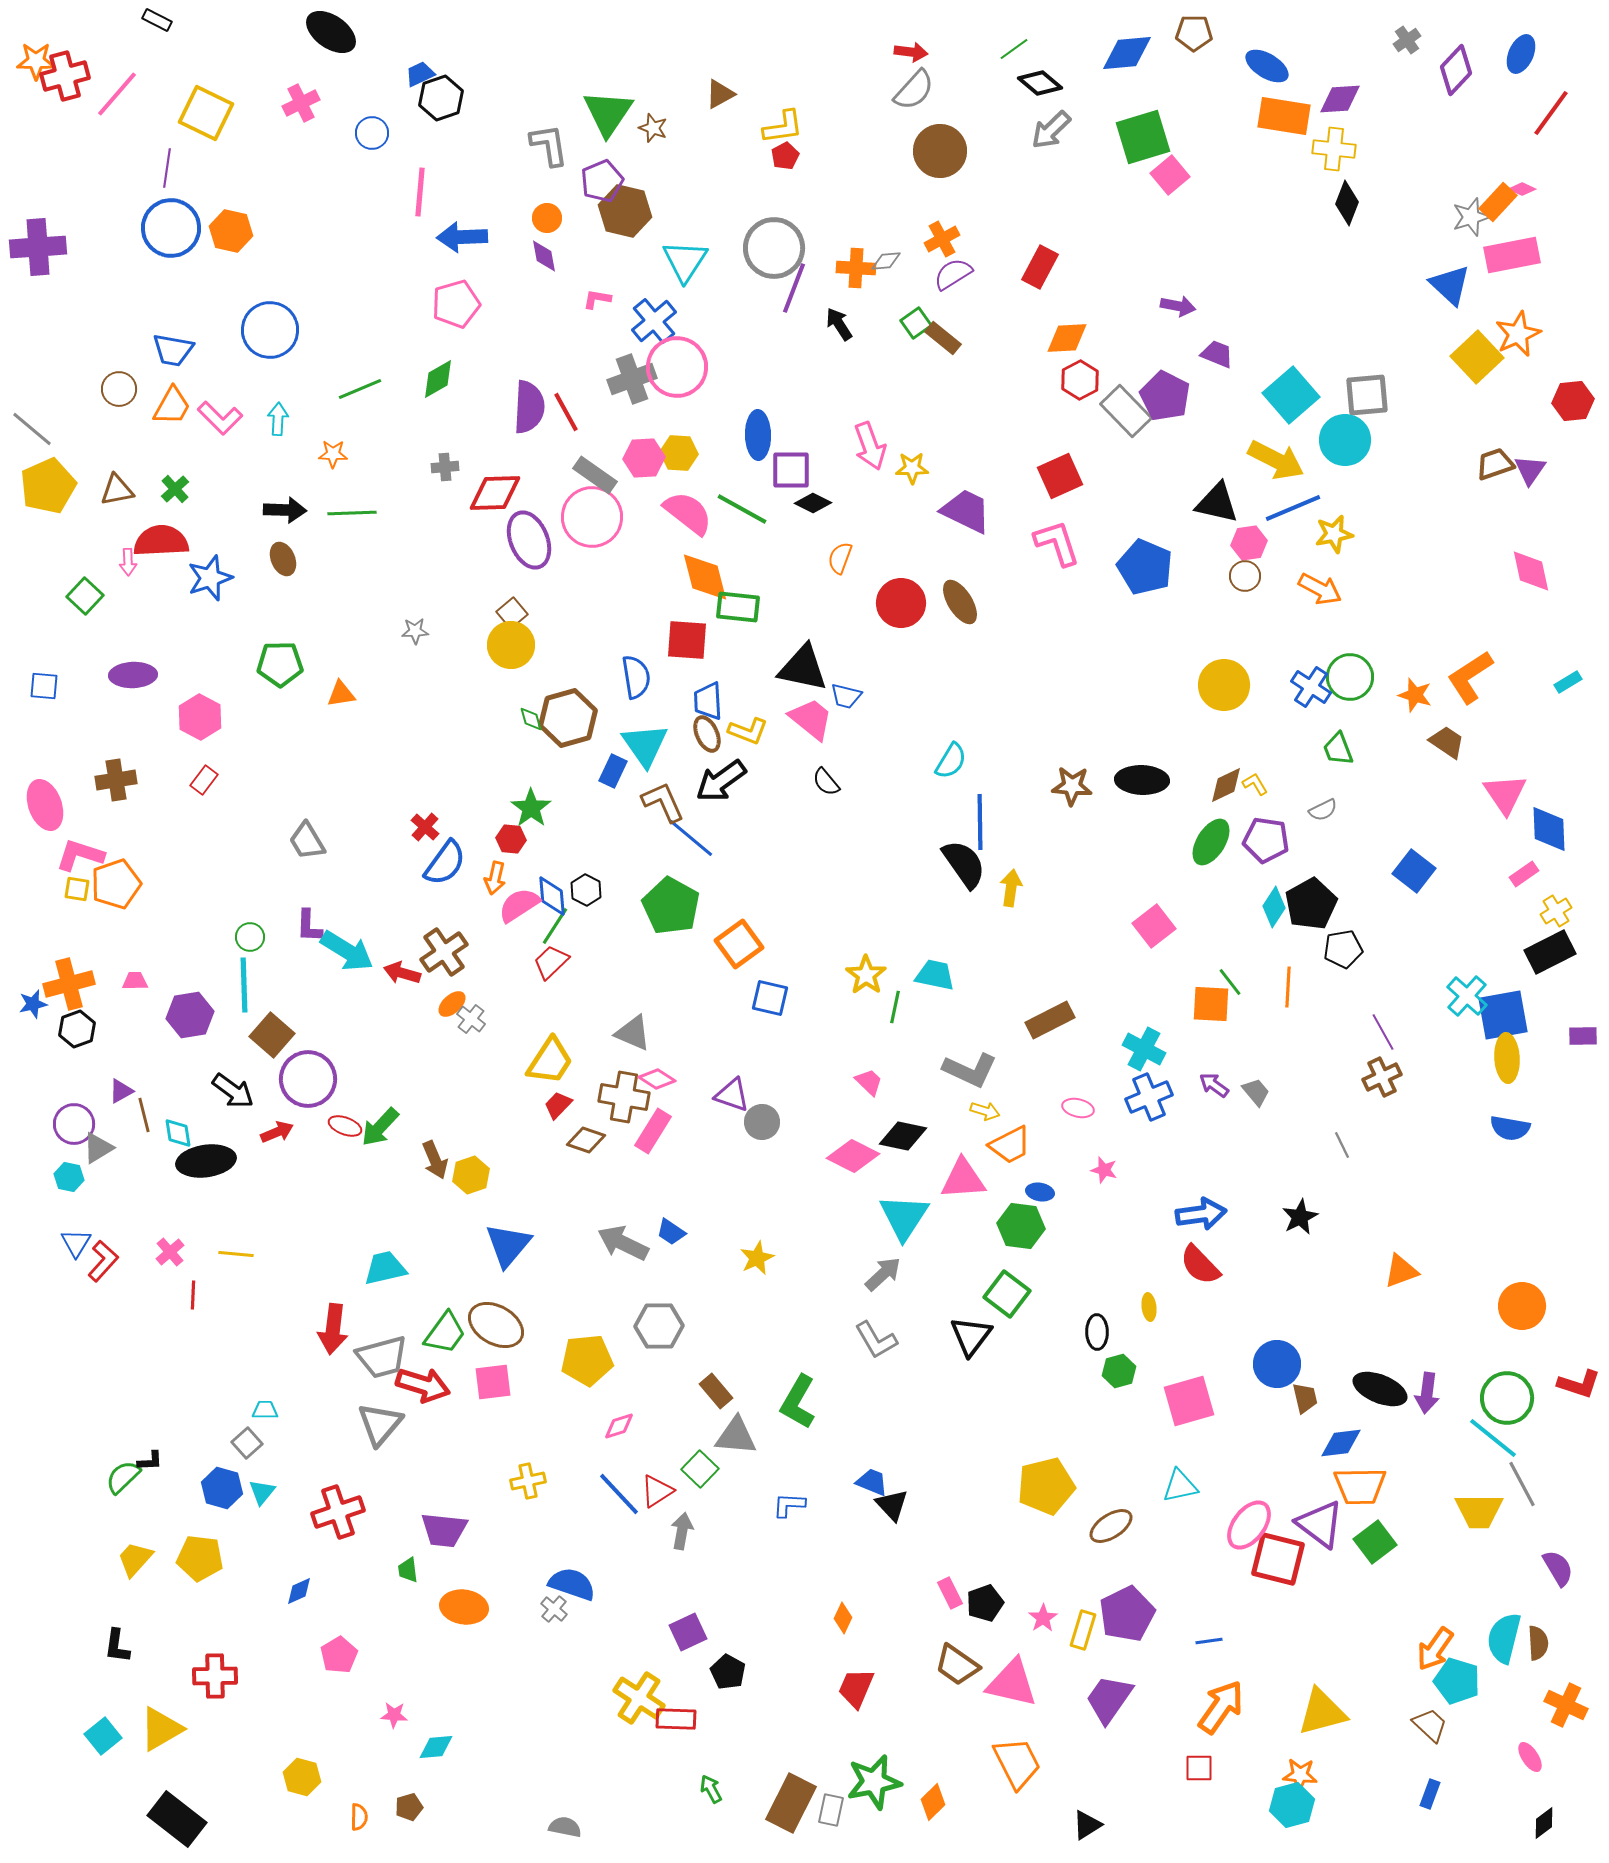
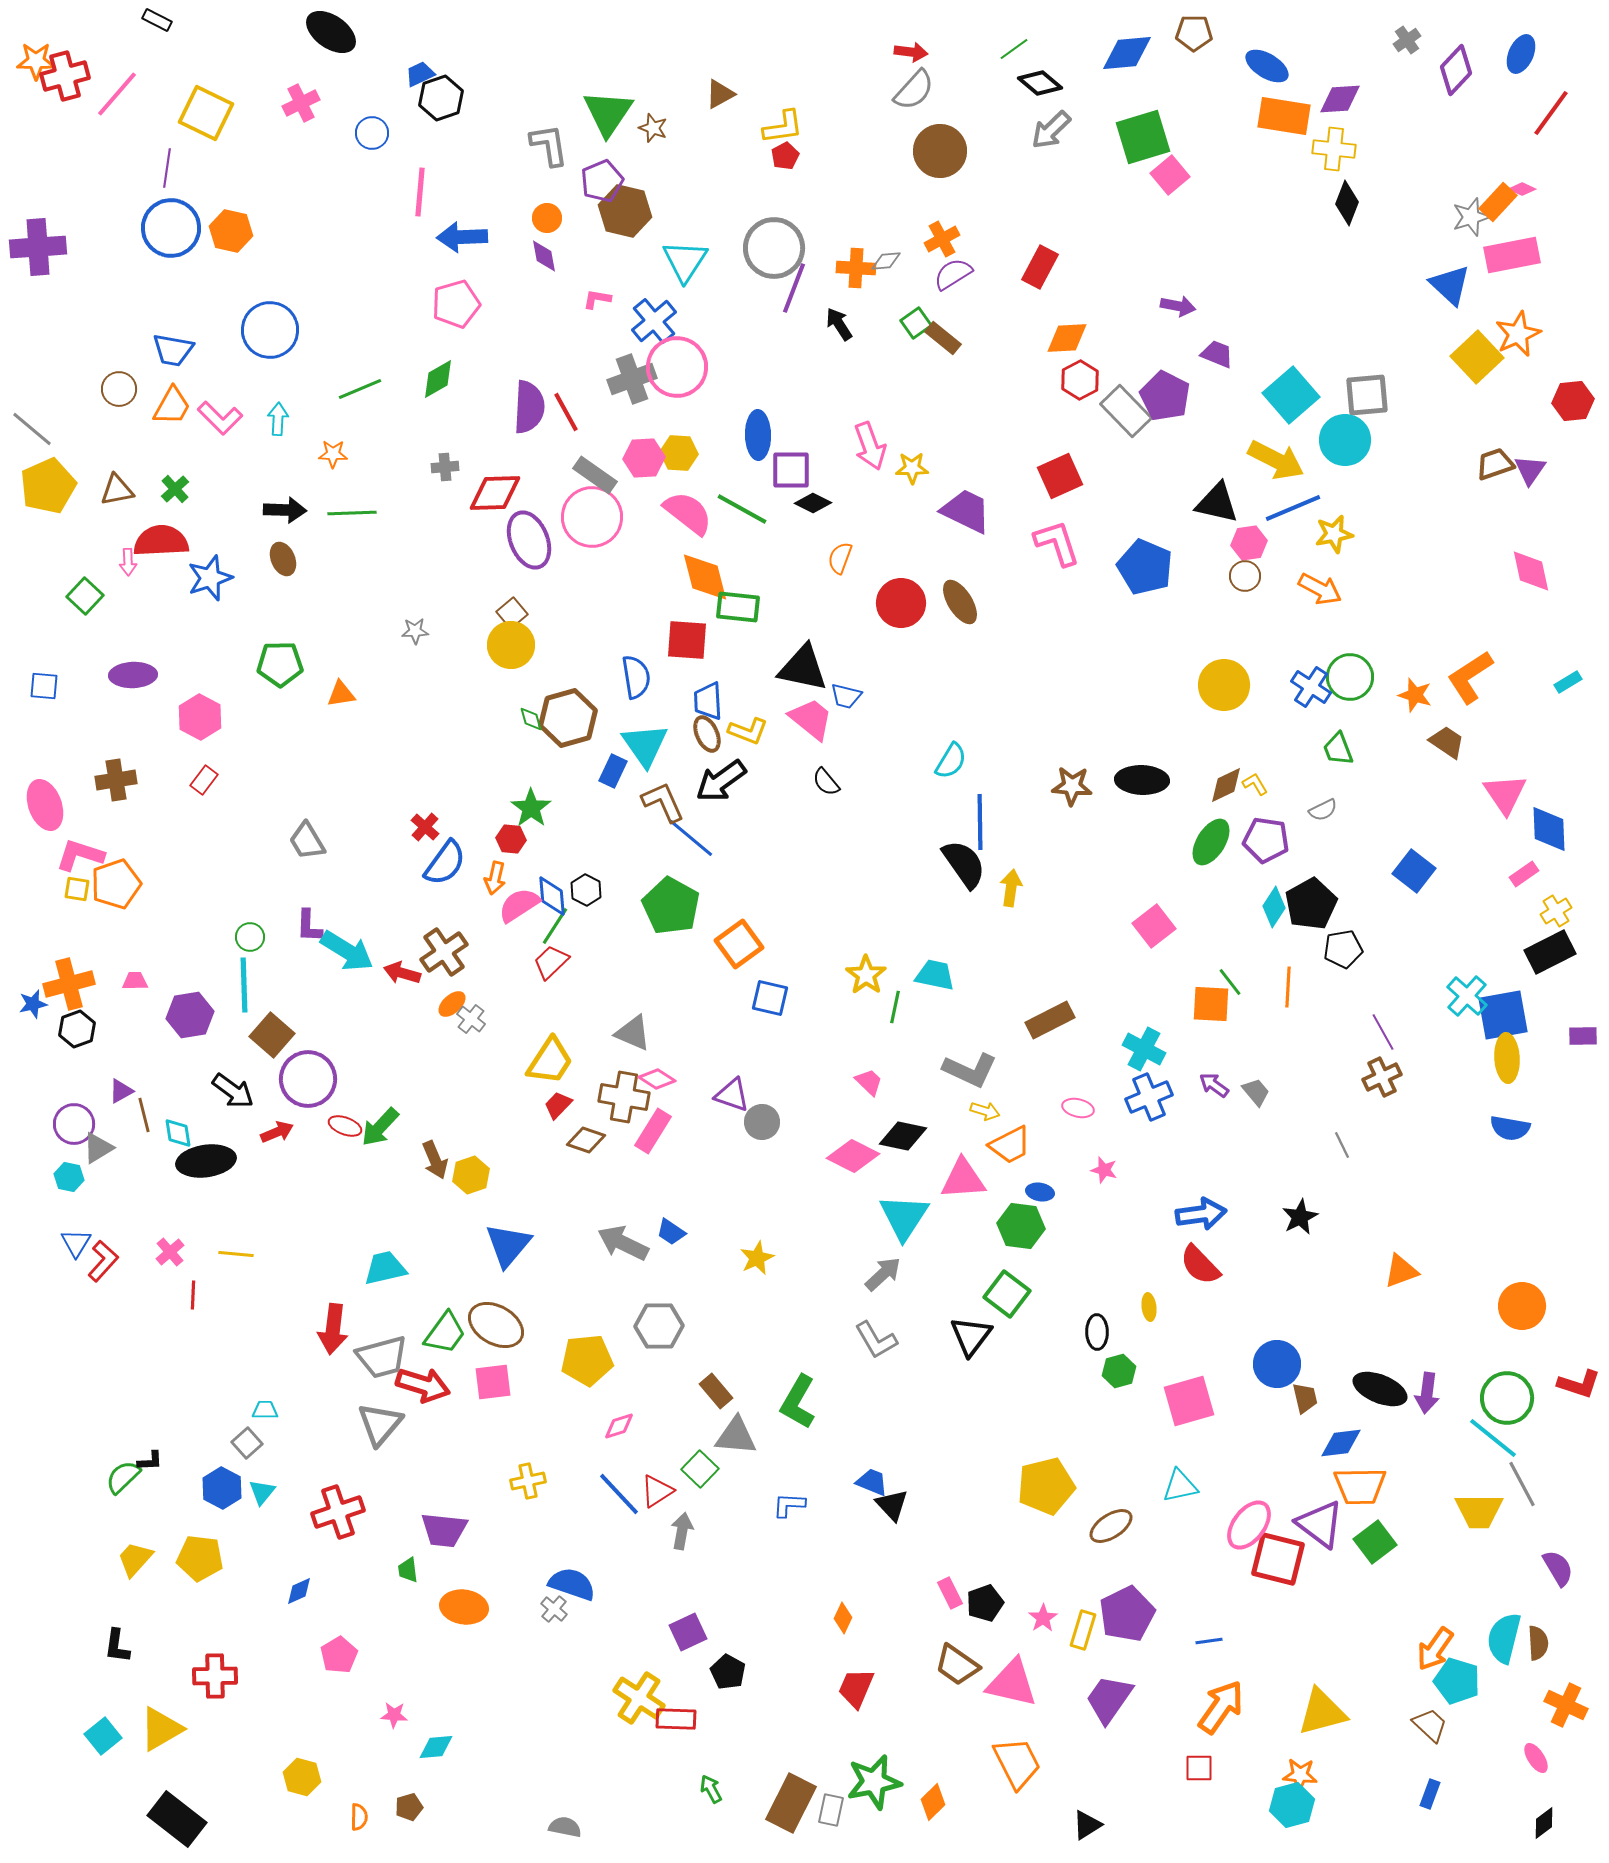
blue hexagon at (222, 1488): rotated 12 degrees clockwise
pink ellipse at (1530, 1757): moved 6 px right, 1 px down
